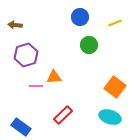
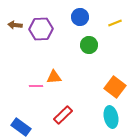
purple hexagon: moved 15 px right, 26 px up; rotated 15 degrees clockwise
cyan ellipse: moved 1 px right; rotated 60 degrees clockwise
